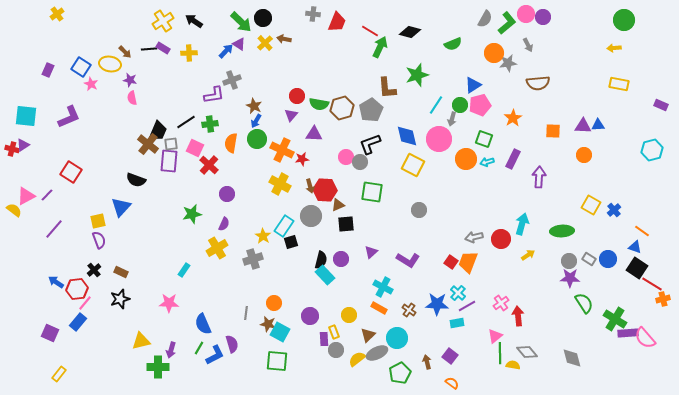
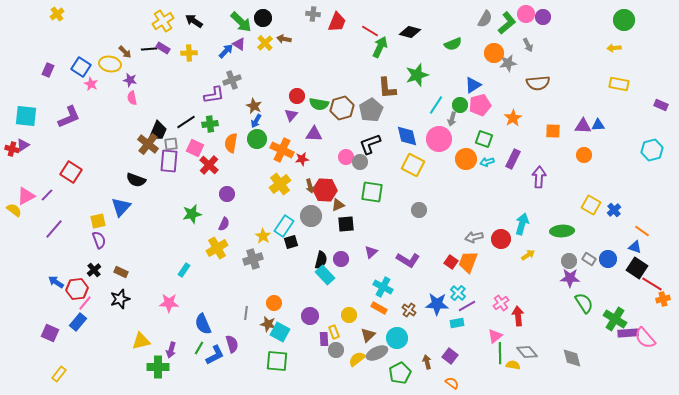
yellow cross at (280, 184): rotated 25 degrees clockwise
